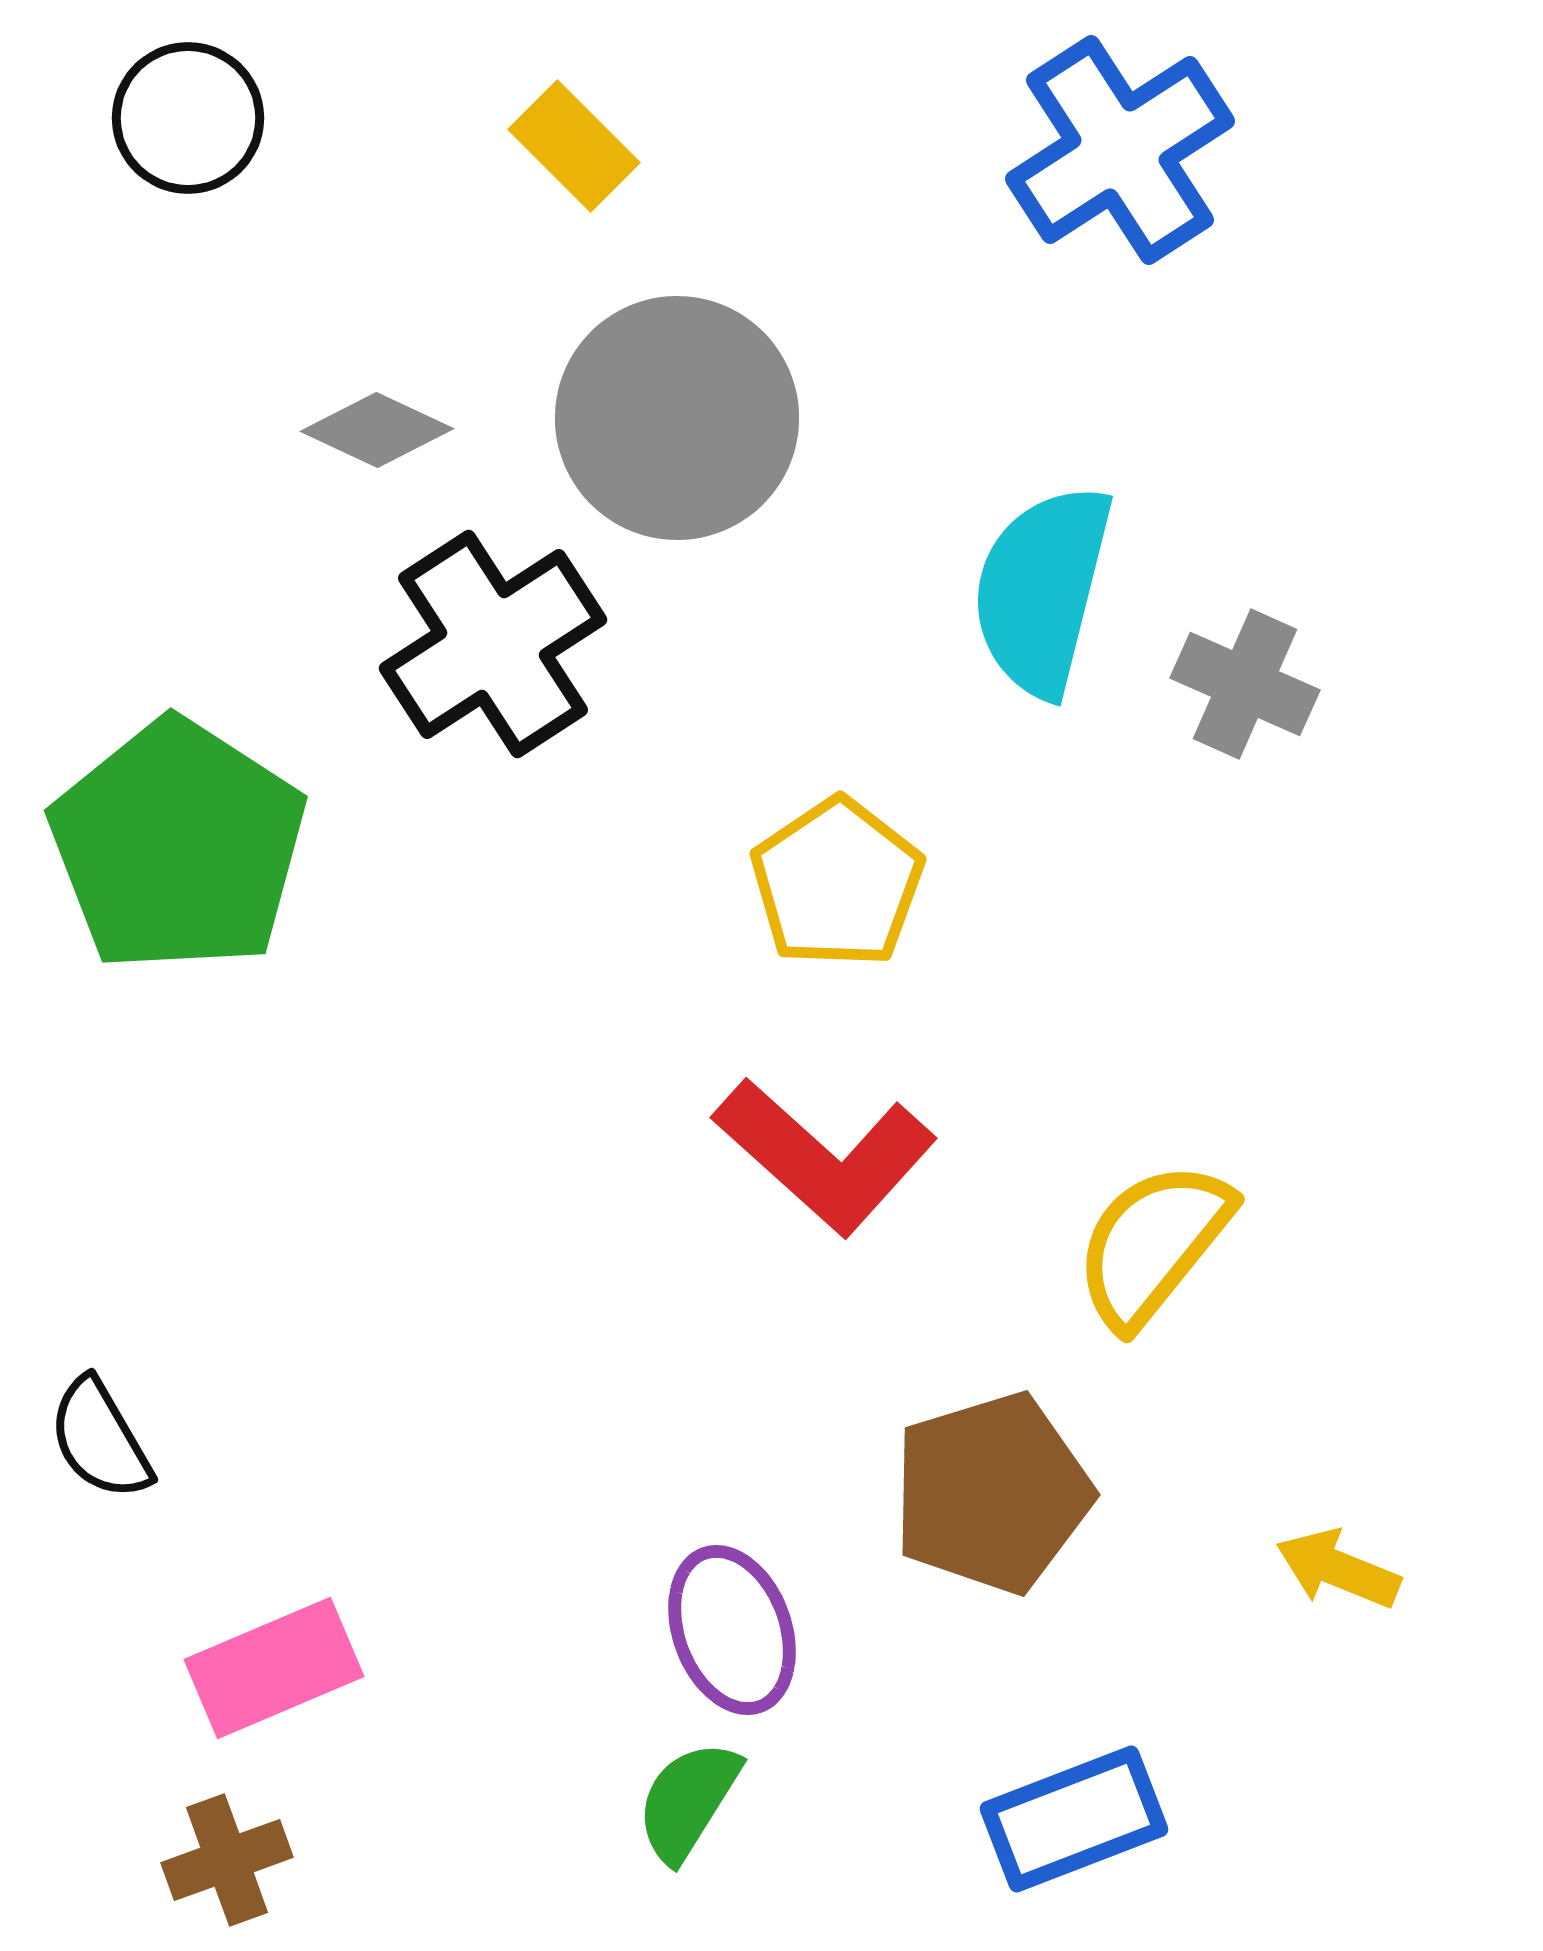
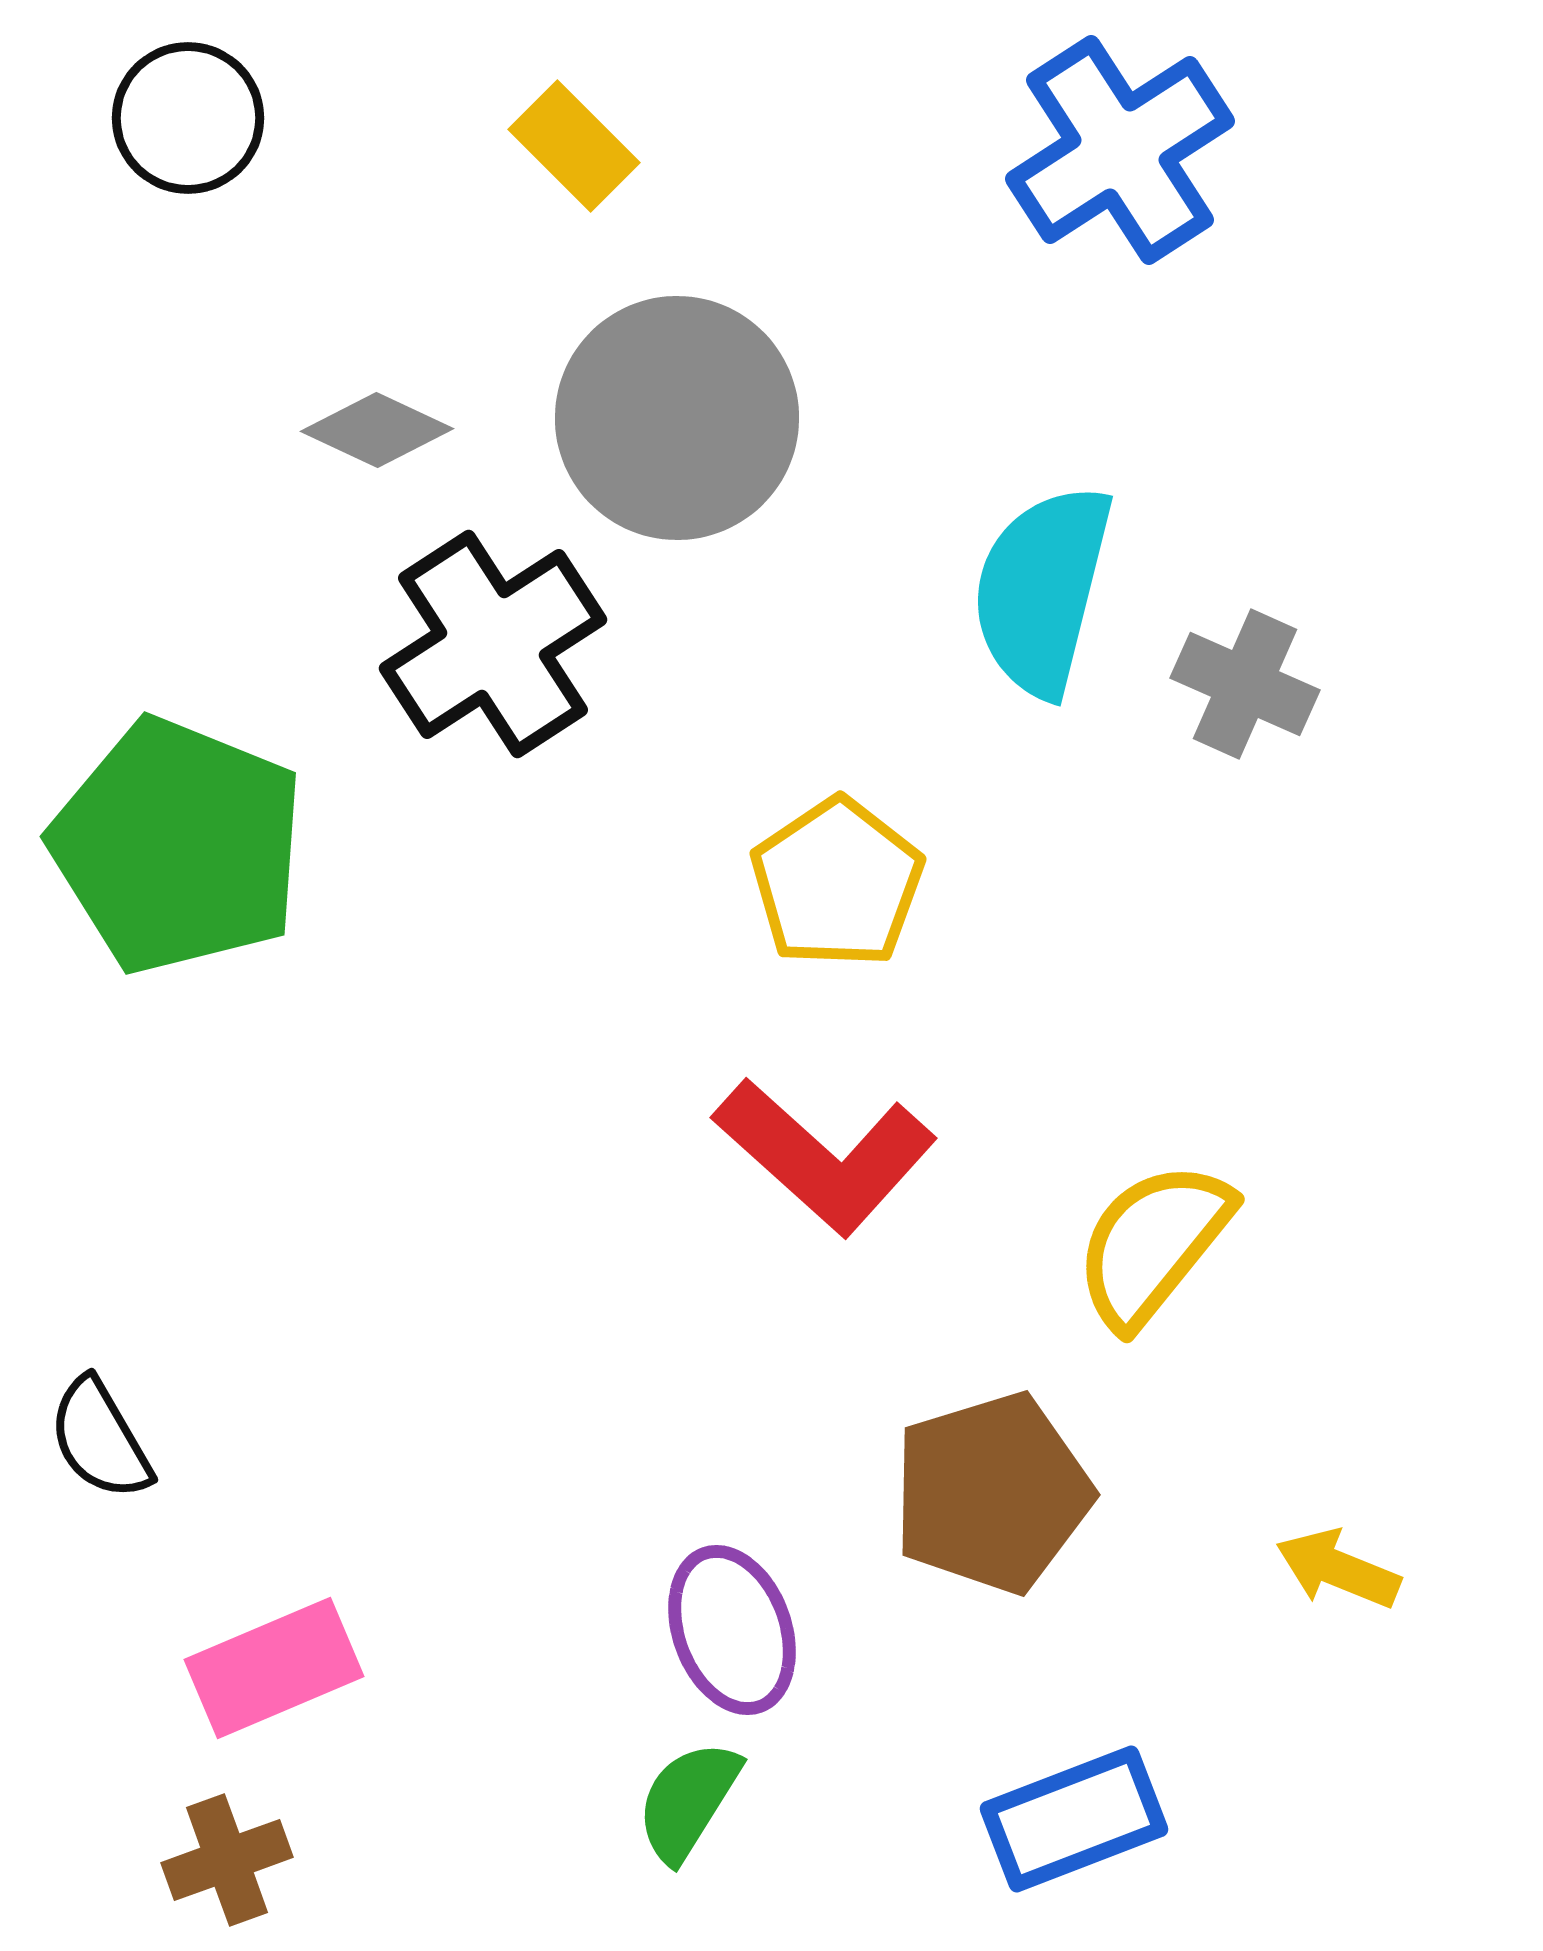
green pentagon: rotated 11 degrees counterclockwise
